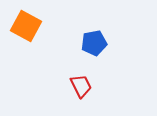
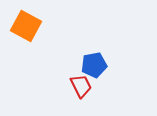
blue pentagon: moved 22 px down
